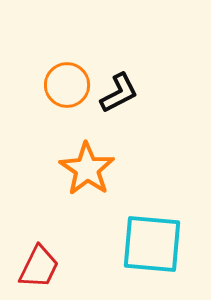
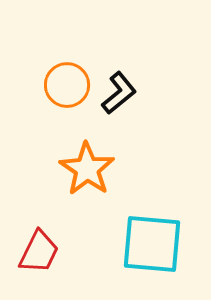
black L-shape: rotated 12 degrees counterclockwise
red trapezoid: moved 15 px up
